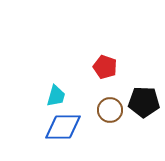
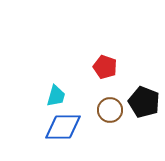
black pentagon: rotated 20 degrees clockwise
